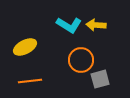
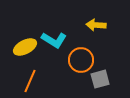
cyan L-shape: moved 15 px left, 15 px down
orange line: rotated 60 degrees counterclockwise
